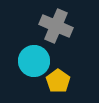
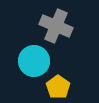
yellow pentagon: moved 6 px down
